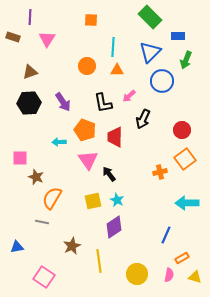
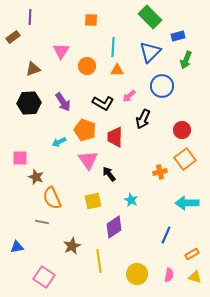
blue rectangle at (178, 36): rotated 16 degrees counterclockwise
brown rectangle at (13, 37): rotated 56 degrees counterclockwise
pink triangle at (47, 39): moved 14 px right, 12 px down
brown triangle at (30, 72): moved 3 px right, 3 px up
blue circle at (162, 81): moved 5 px down
black L-shape at (103, 103): rotated 50 degrees counterclockwise
cyan arrow at (59, 142): rotated 24 degrees counterclockwise
orange semicircle at (52, 198): rotated 55 degrees counterclockwise
cyan star at (117, 200): moved 14 px right
orange rectangle at (182, 258): moved 10 px right, 4 px up
